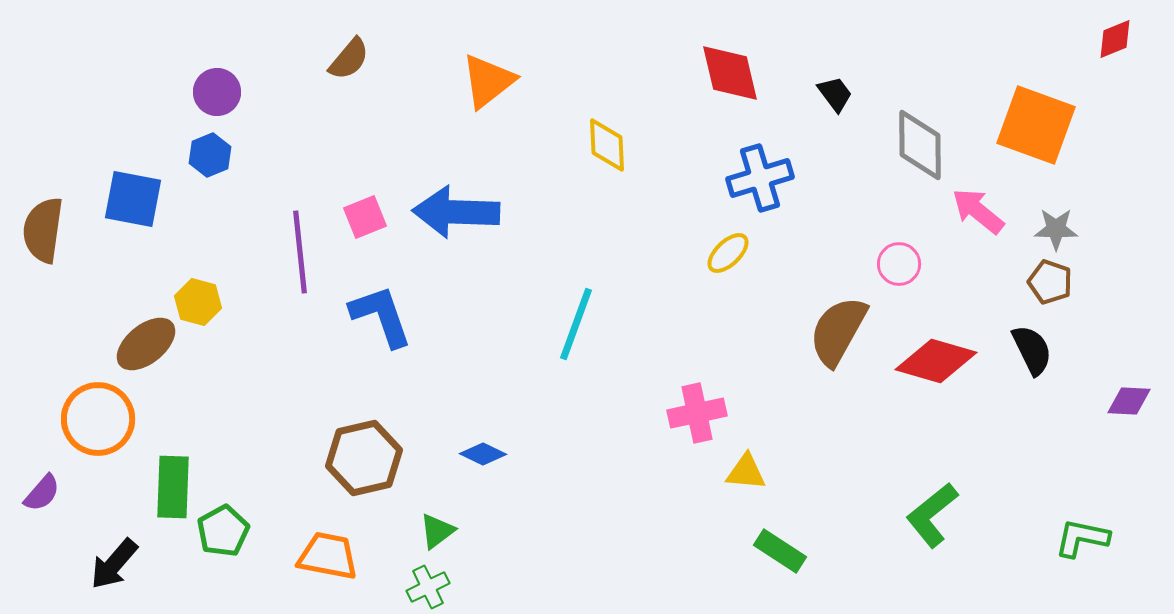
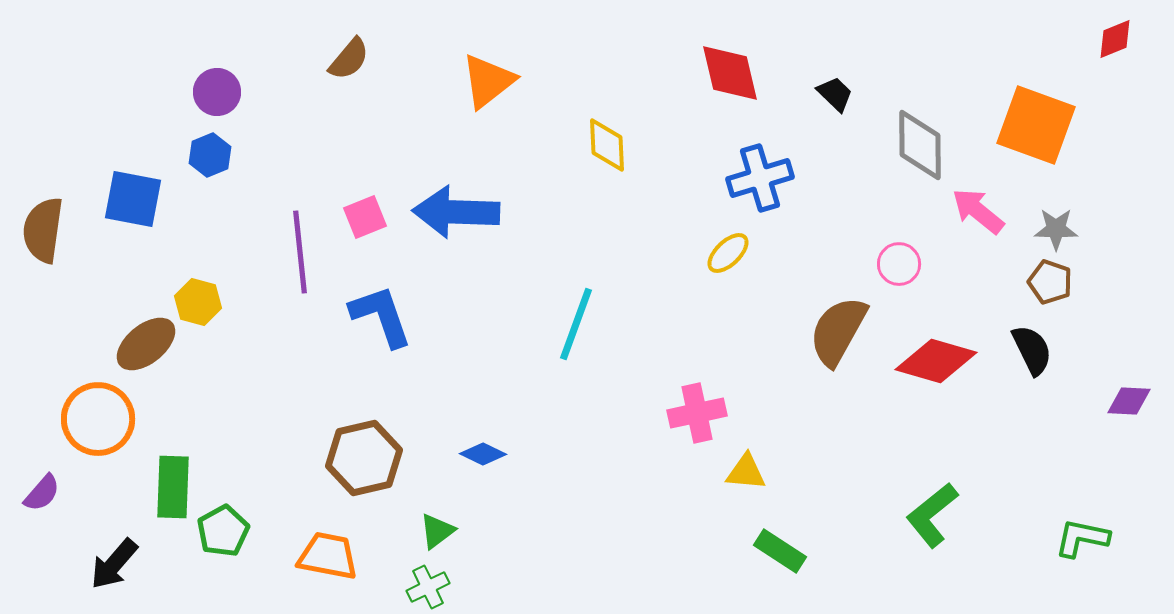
black trapezoid at (835, 94): rotated 9 degrees counterclockwise
